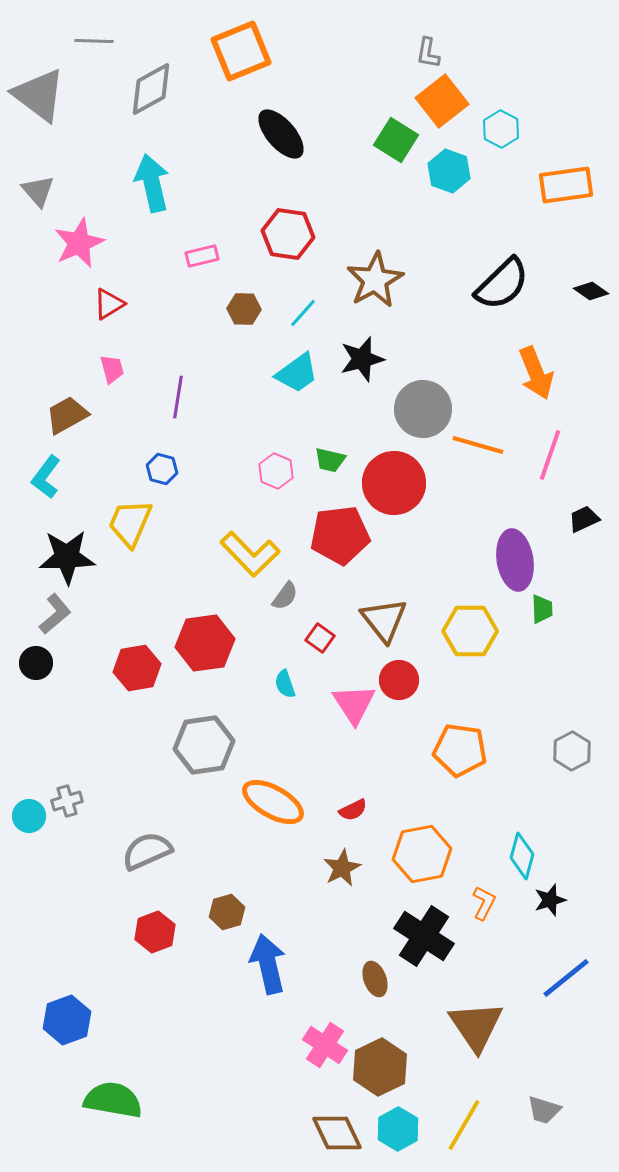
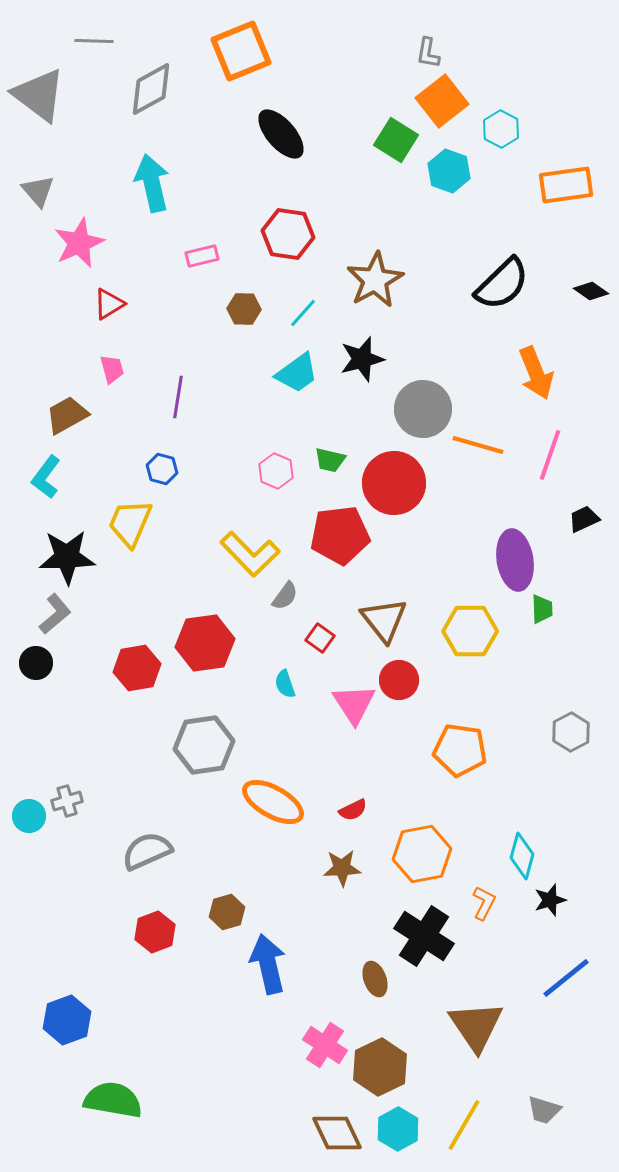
gray hexagon at (572, 751): moved 1 px left, 19 px up
brown star at (342, 868): rotated 24 degrees clockwise
